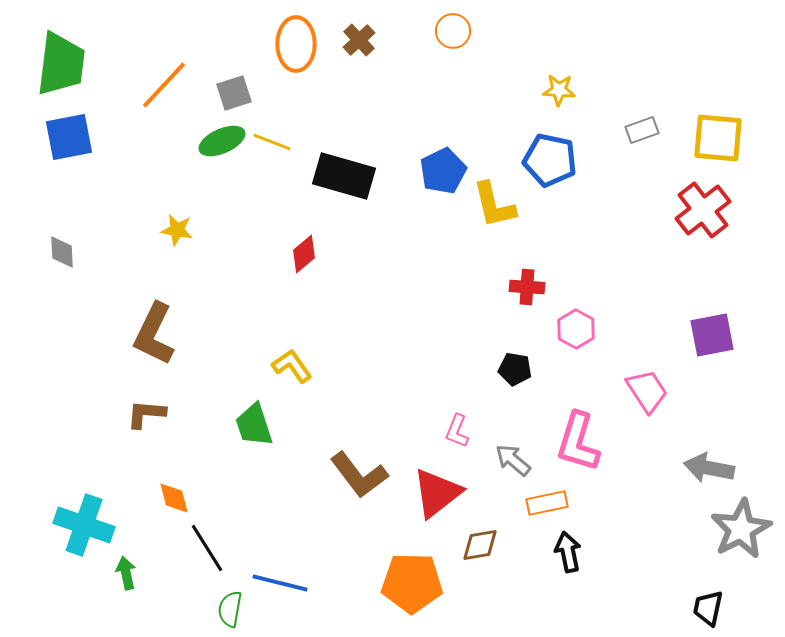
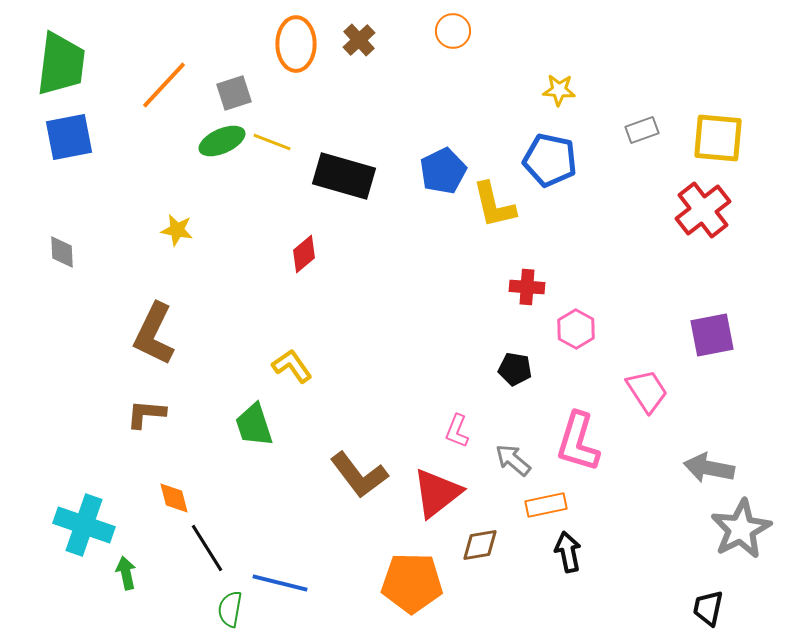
orange rectangle at (547, 503): moved 1 px left, 2 px down
